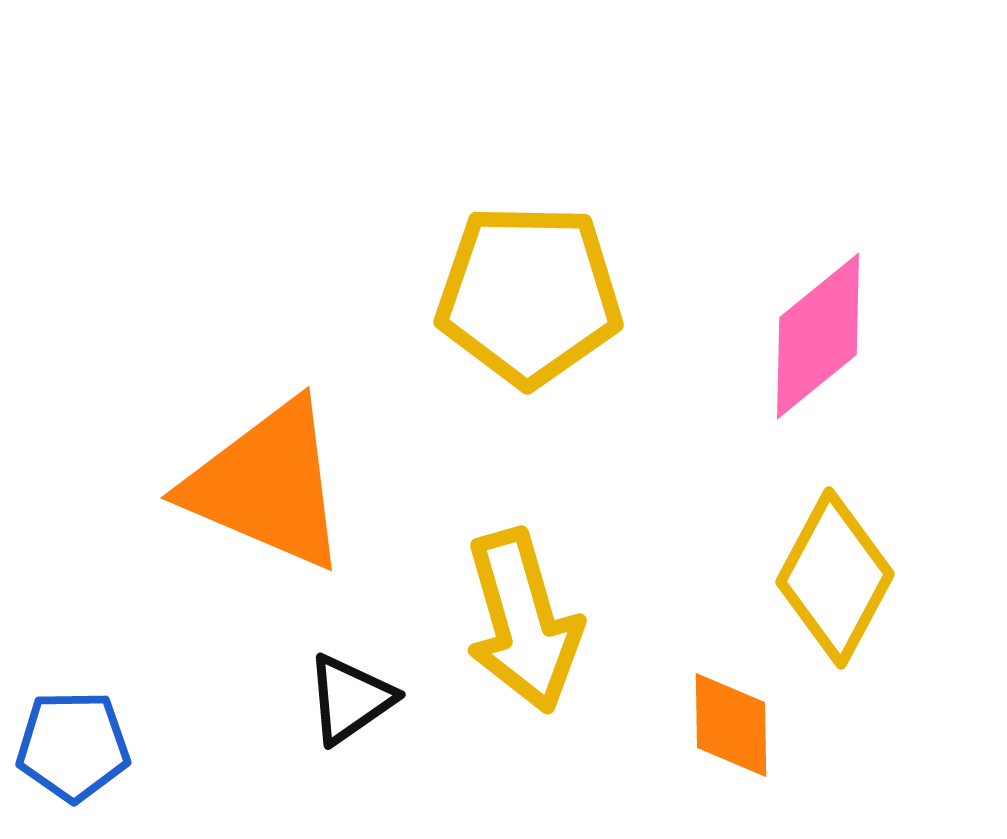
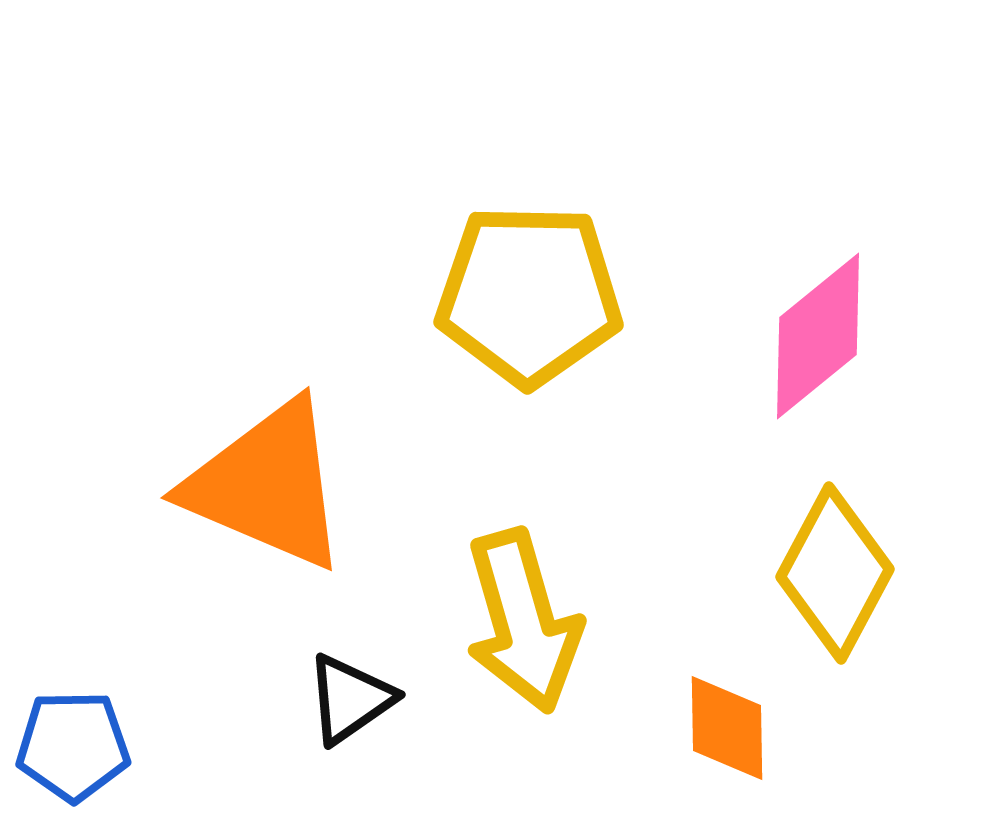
yellow diamond: moved 5 px up
orange diamond: moved 4 px left, 3 px down
